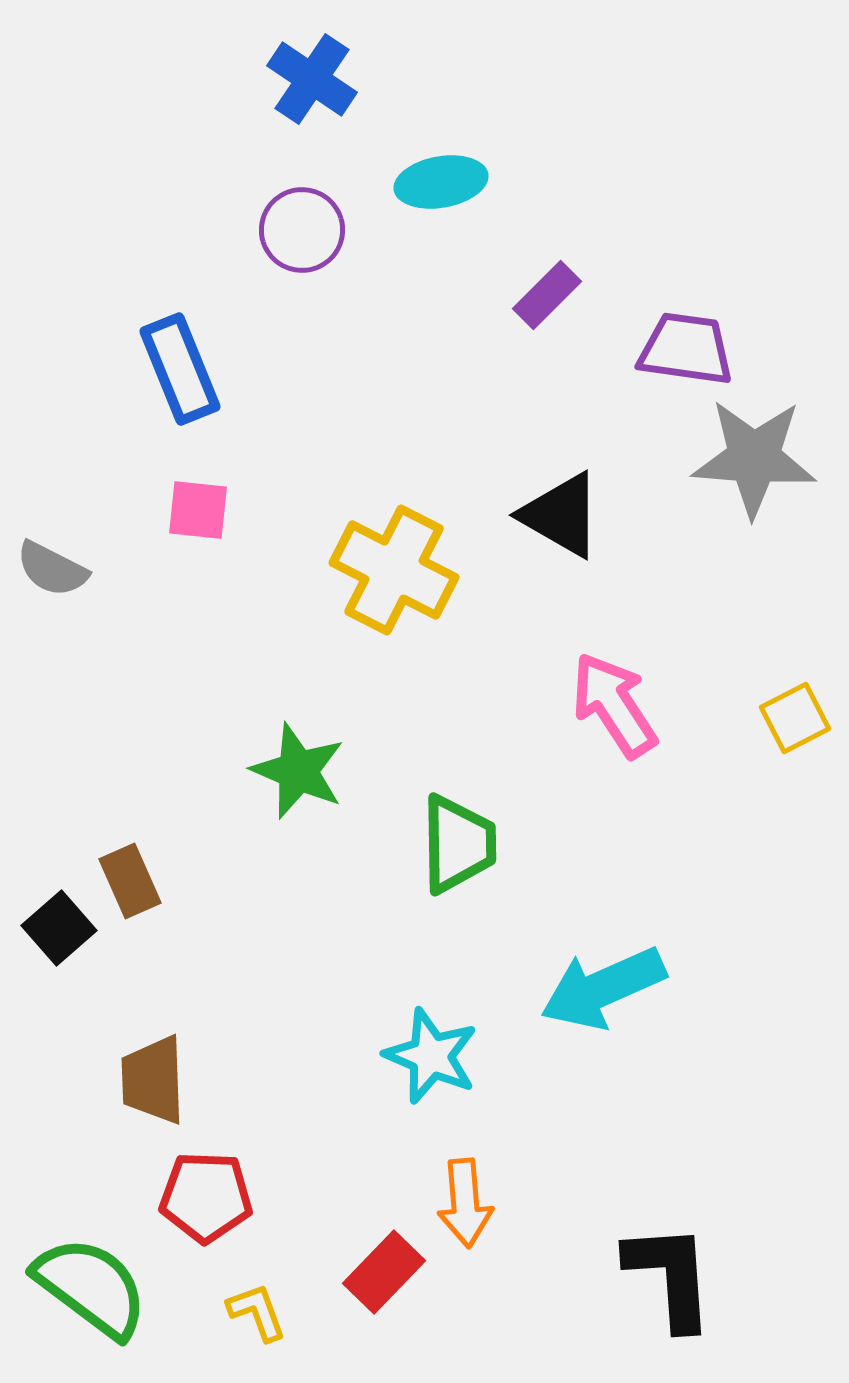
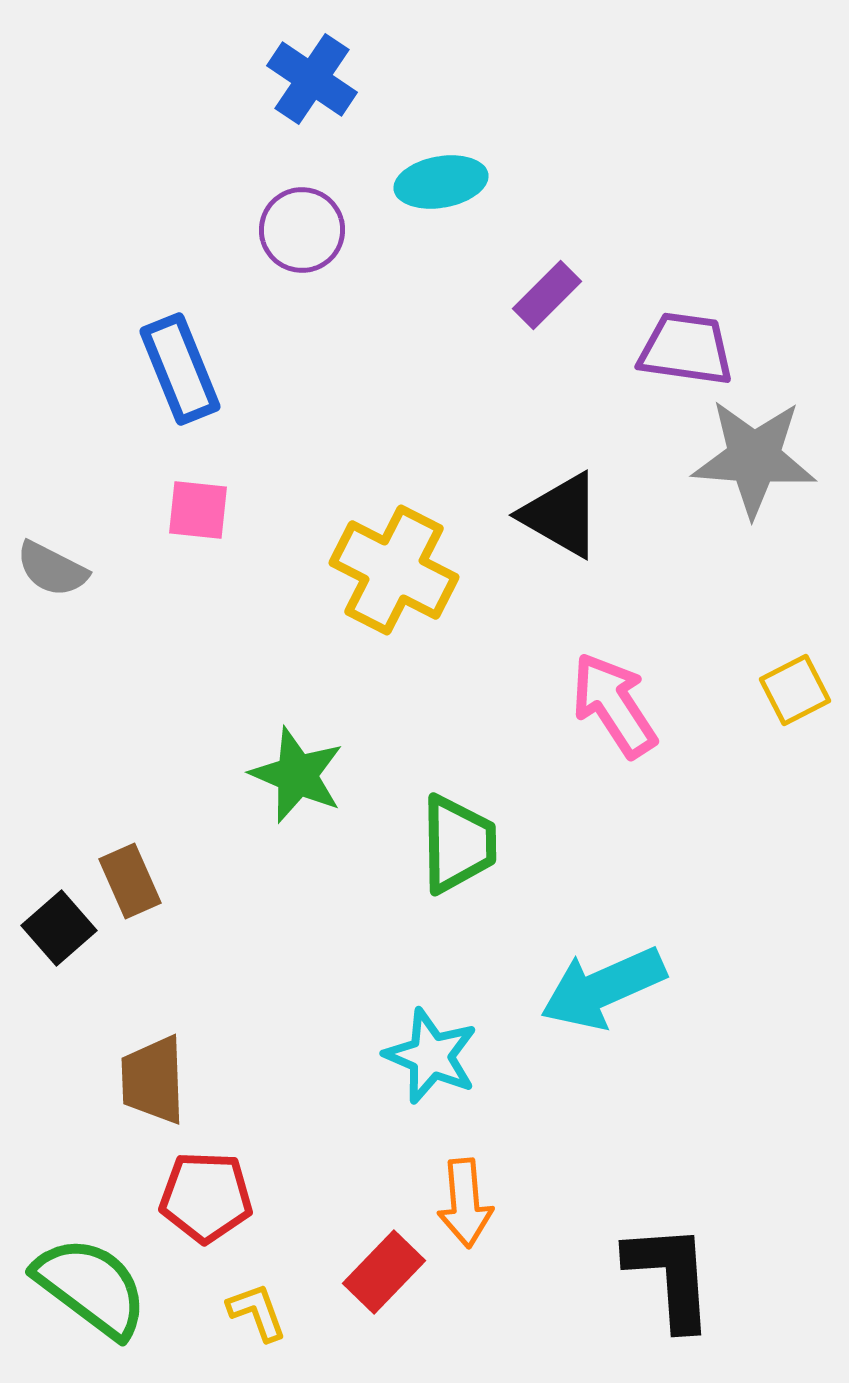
yellow square: moved 28 px up
green star: moved 1 px left, 4 px down
